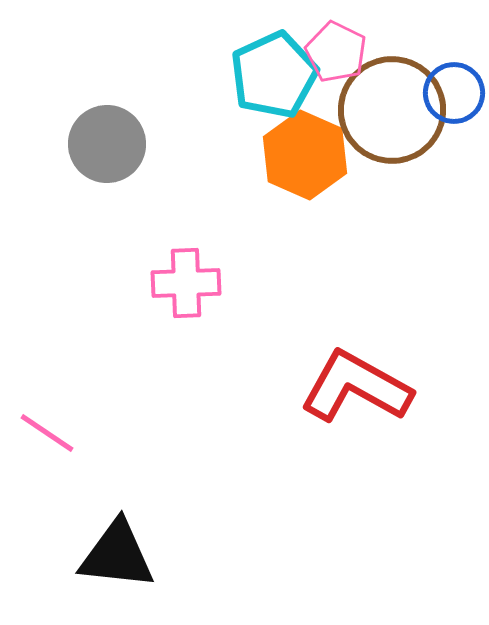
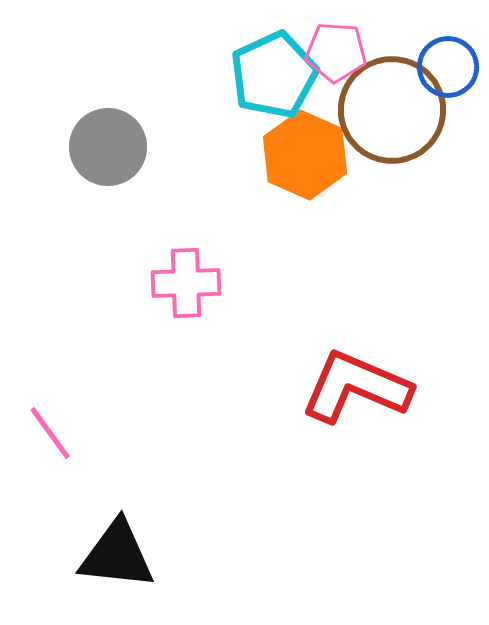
pink pentagon: rotated 22 degrees counterclockwise
blue circle: moved 6 px left, 26 px up
gray circle: moved 1 px right, 3 px down
red L-shape: rotated 6 degrees counterclockwise
pink line: moved 3 px right; rotated 20 degrees clockwise
